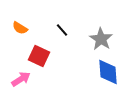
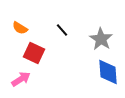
red square: moved 5 px left, 3 px up
